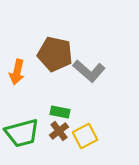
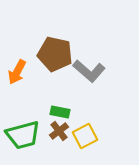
orange arrow: rotated 15 degrees clockwise
green trapezoid: moved 1 px right, 2 px down
